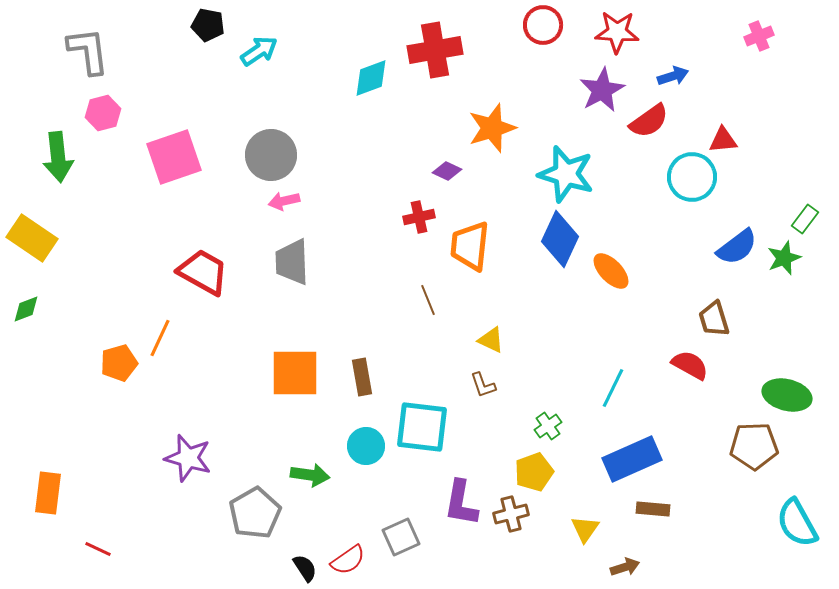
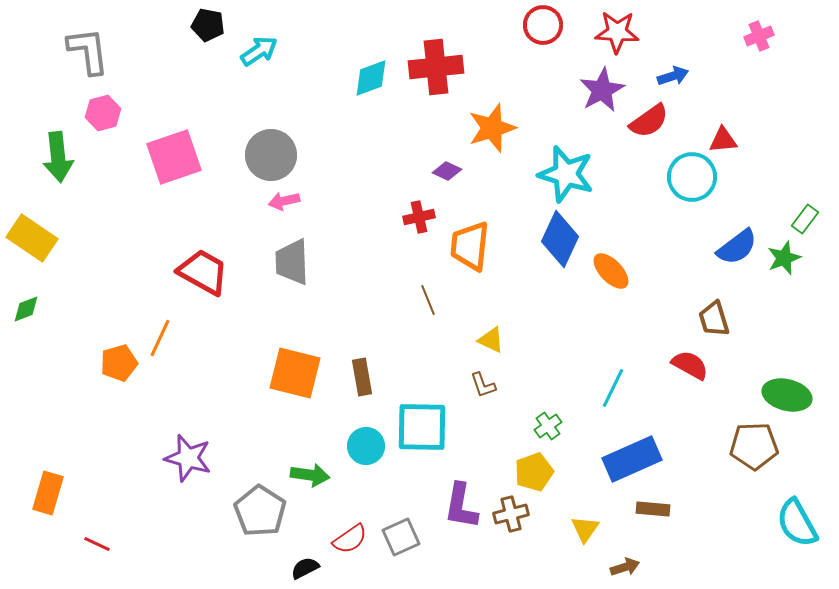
red cross at (435, 50): moved 1 px right, 17 px down; rotated 4 degrees clockwise
orange square at (295, 373): rotated 14 degrees clockwise
cyan square at (422, 427): rotated 6 degrees counterclockwise
orange rectangle at (48, 493): rotated 9 degrees clockwise
purple L-shape at (461, 503): moved 3 px down
gray pentagon at (255, 513): moved 5 px right, 2 px up; rotated 9 degrees counterclockwise
red line at (98, 549): moved 1 px left, 5 px up
red semicircle at (348, 560): moved 2 px right, 21 px up
black semicircle at (305, 568): rotated 84 degrees counterclockwise
